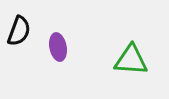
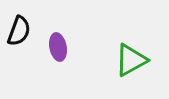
green triangle: rotated 33 degrees counterclockwise
